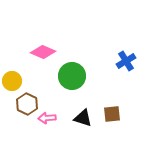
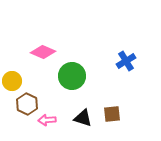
pink arrow: moved 2 px down
